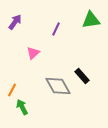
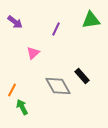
purple arrow: rotated 91 degrees clockwise
